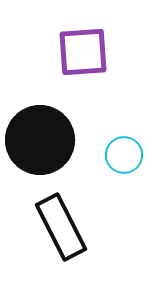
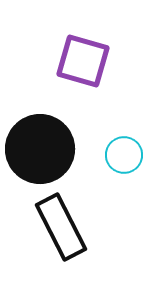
purple square: moved 9 px down; rotated 20 degrees clockwise
black circle: moved 9 px down
